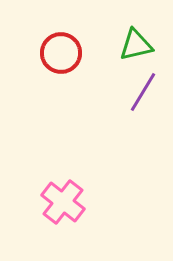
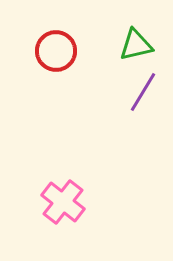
red circle: moved 5 px left, 2 px up
